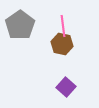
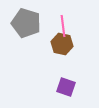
gray pentagon: moved 6 px right, 2 px up; rotated 20 degrees counterclockwise
purple square: rotated 24 degrees counterclockwise
